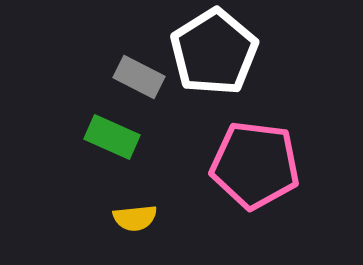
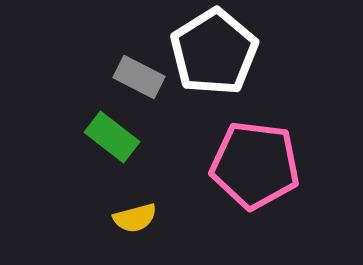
green rectangle: rotated 14 degrees clockwise
yellow semicircle: rotated 9 degrees counterclockwise
